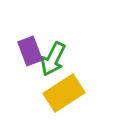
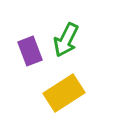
green arrow: moved 13 px right, 19 px up
